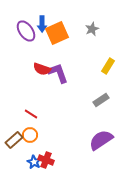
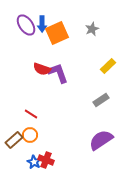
purple ellipse: moved 6 px up
yellow rectangle: rotated 14 degrees clockwise
